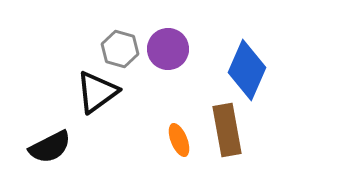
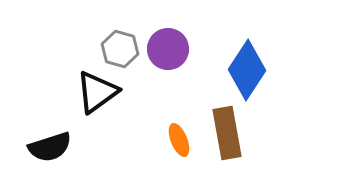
blue diamond: rotated 10 degrees clockwise
brown rectangle: moved 3 px down
black semicircle: rotated 9 degrees clockwise
